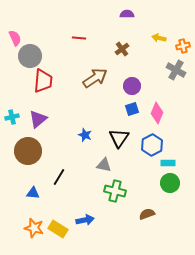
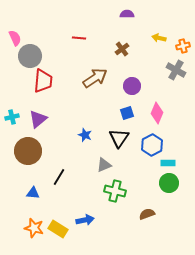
blue square: moved 5 px left, 4 px down
gray triangle: rotated 35 degrees counterclockwise
green circle: moved 1 px left
